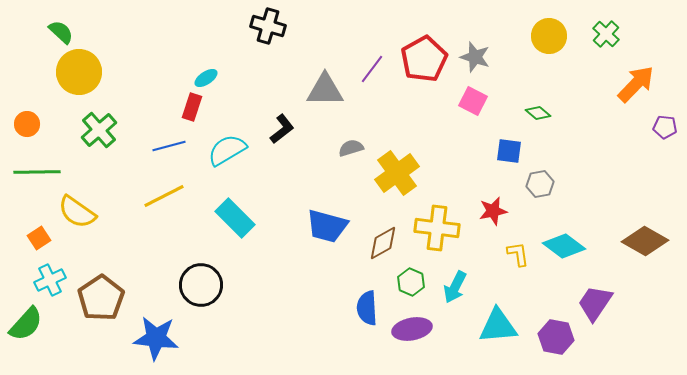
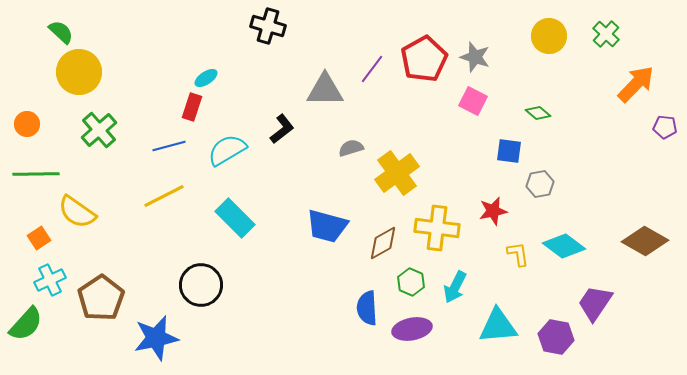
green line at (37, 172): moved 1 px left, 2 px down
blue star at (156, 338): rotated 18 degrees counterclockwise
